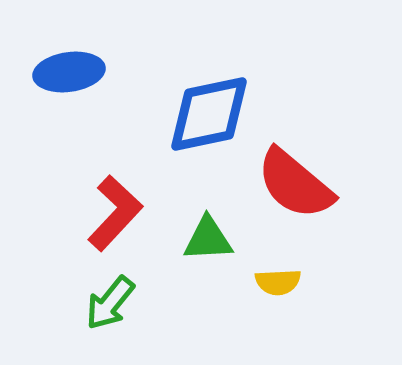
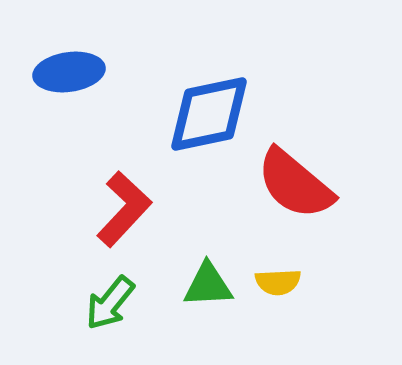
red L-shape: moved 9 px right, 4 px up
green triangle: moved 46 px down
